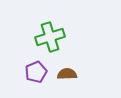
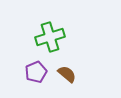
brown semicircle: rotated 42 degrees clockwise
